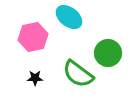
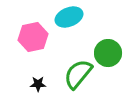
cyan ellipse: rotated 60 degrees counterclockwise
green semicircle: rotated 92 degrees clockwise
black star: moved 3 px right, 6 px down
